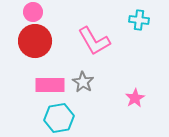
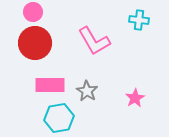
red circle: moved 2 px down
gray star: moved 4 px right, 9 px down
